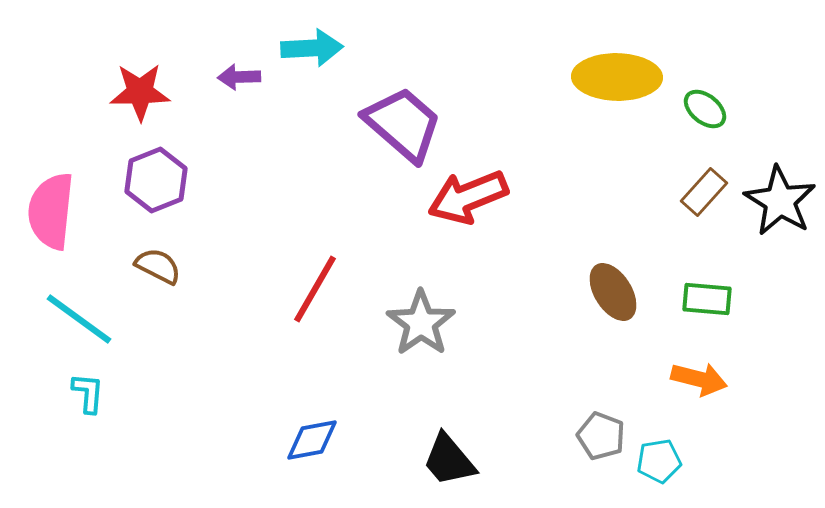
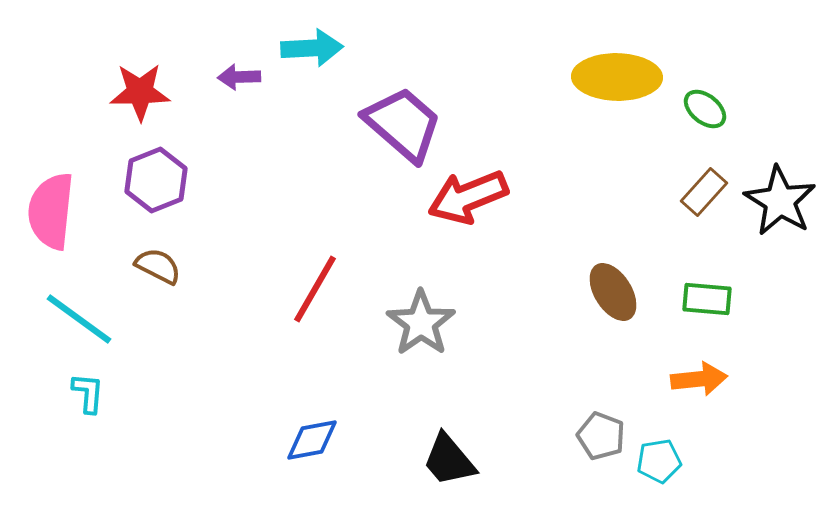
orange arrow: rotated 20 degrees counterclockwise
